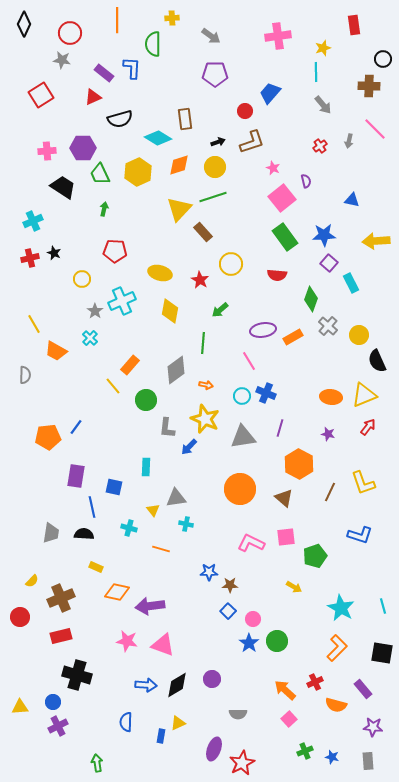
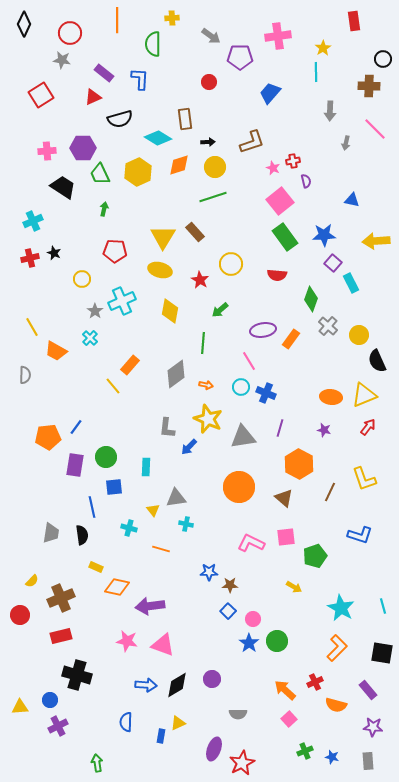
red rectangle at (354, 25): moved 4 px up
yellow star at (323, 48): rotated 14 degrees counterclockwise
blue L-shape at (132, 68): moved 8 px right, 11 px down
purple pentagon at (215, 74): moved 25 px right, 17 px up
gray arrow at (323, 105): moved 7 px right, 6 px down; rotated 42 degrees clockwise
red circle at (245, 111): moved 36 px left, 29 px up
gray arrow at (349, 141): moved 3 px left, 2 px down
black arrow at (218, 142): moved 10 px left; rotated 16 degrees clockwise
red cross at (320, 146): moved 27 px left, 15 px down; rotated 24 degrees clockwise
pink square at (282, 198): moved 2 px left, 3 px down
yellow triangle at (179, 209): moved 16 px left, 28 px down; rotated 12 degrees counterclockwise
brown rectangle at (203, 232): moved 8 px left
purple square at (329, 263): moved 4 px right
yellow ellipse at (160, 273): moved 3 px up
yellow line at (34, 324): moved 2 px left, 3 px down
orange rectangle at (293, 337): moved 2 px left, 2 px down; rotated 24 degrees counterclockwise
gray diamond at (176, 370): moved 4 px down
cyan circle at (242, 396): moved 1 px left, 9 px up
green circle at (146, 400): moved 40 px left, 57 px down
yellow star at (205, 419): moved 3 px right
purple star at (328, 434): moved 4 px left, 4 px up
purple rectangle at (76, 476): moved 1 px left, 11 px up
yellow L-shape at (363, 483): moved 1 px right, 4 px up
blue square at (114, 487): rotated 18 degrees counterclockwise
orange circle at (240, 489): moved 1 px left, 2 px up
black semicircle at (84, 534): moved 2 px left, 1 px down; rotated 78 degrees clockwise
orange diamond at (117, 592): moved 5 px up
red circle at (20, 617): moved 2 px up
purple rectangle at (363, 689): moved 5 px right, 1 px down
blue circle at (53, 702): moved 3 px left, 2 px up
